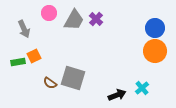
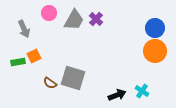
cyan cross: moved 3 px down; rotated 16 degrees counterclockwise
